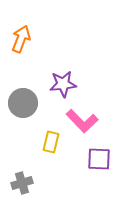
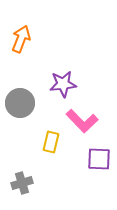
gray circle: moved 3 px left
